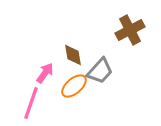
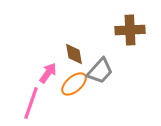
brown cross: rotated 24 degrees clockwise
brown diamond: moved 1 px right, 1 px up
pink arrow: moved 3 px right
orange ellipse: moved 2 px up
